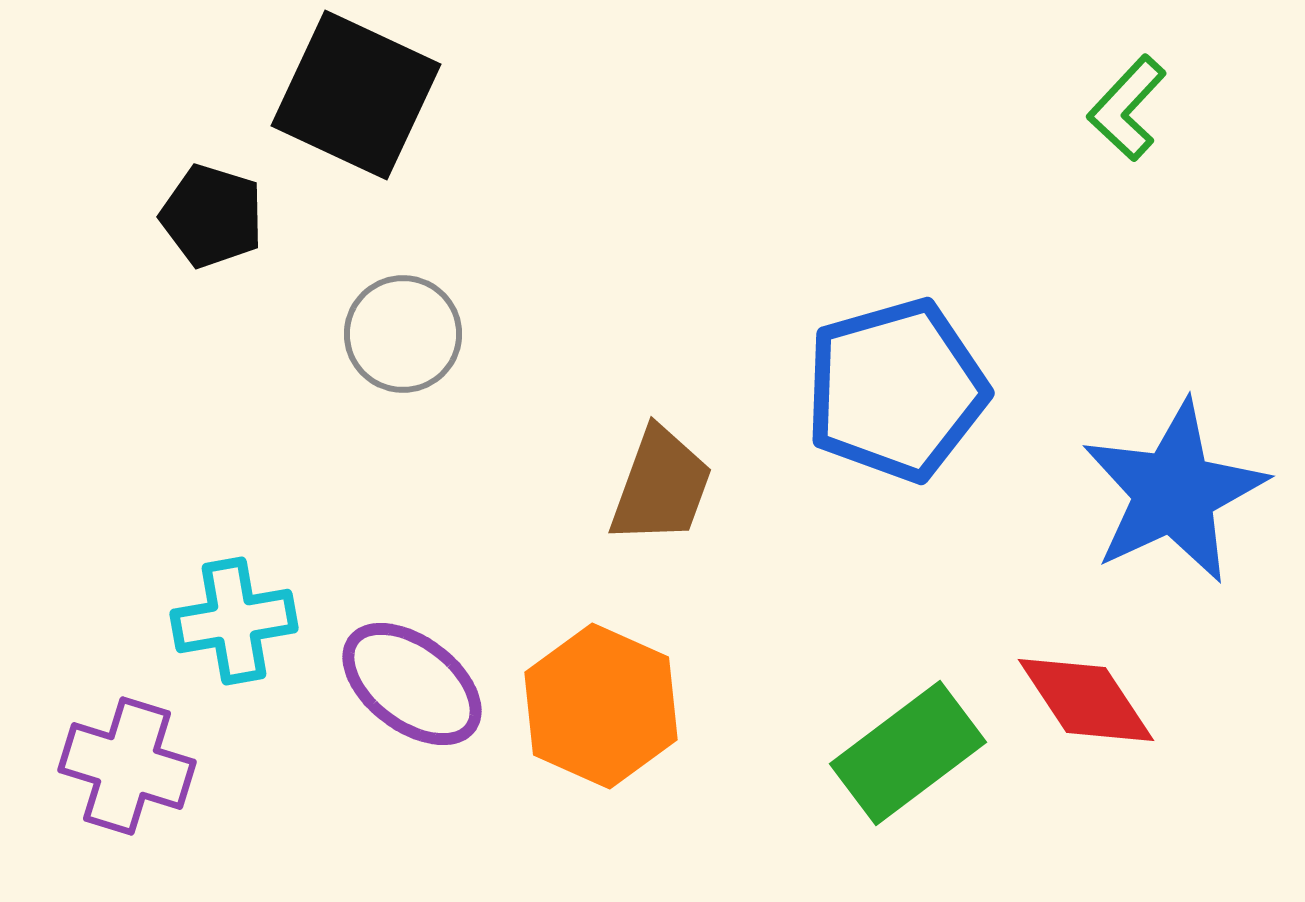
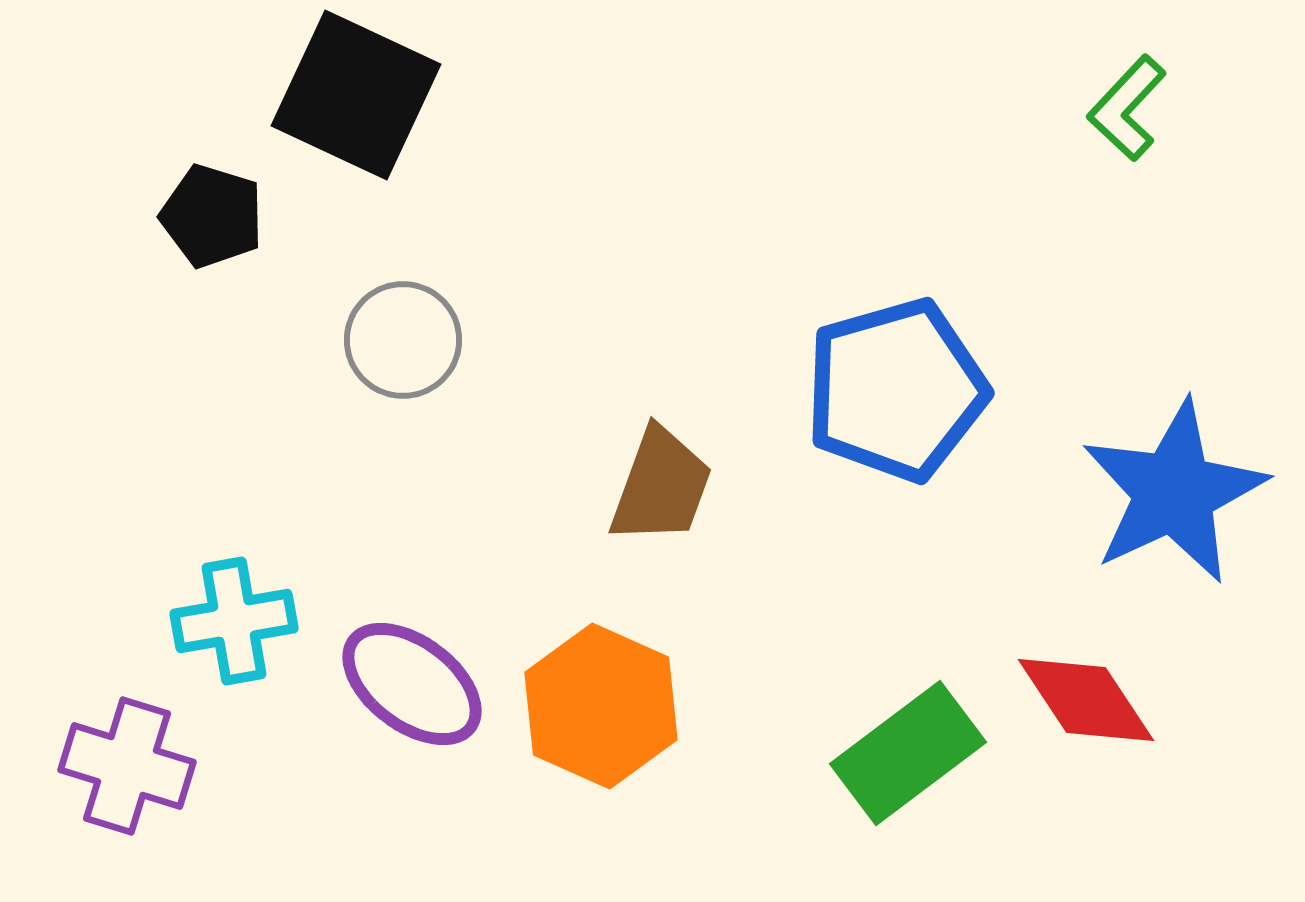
gray circle: moved 6 px down
